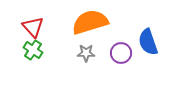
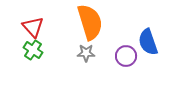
orange semicircle: rotated 90 degrees clockwise
purple circle: moved 5 px right, 3 px down
